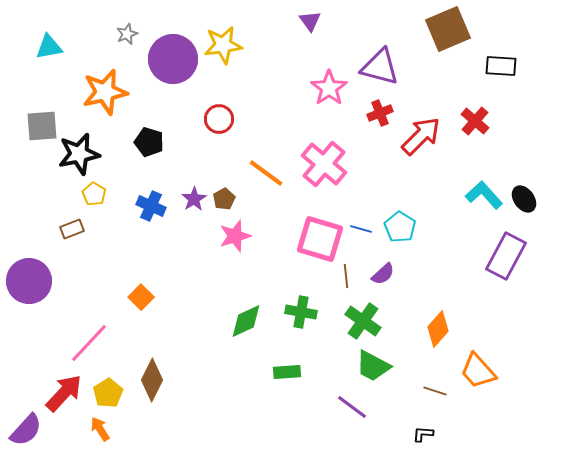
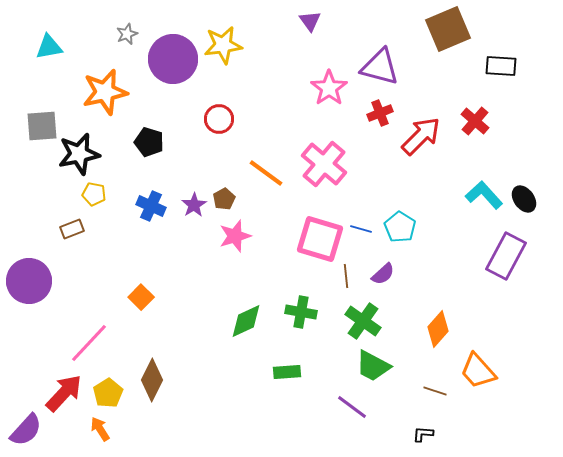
yellow pentagon at (94, 194): rotated 20 degrees counterclockwise
purple star at (194, 199): moved 6 px down
